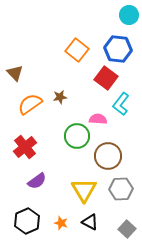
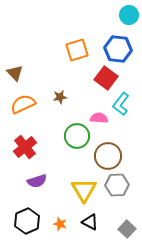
orange square: rotated 35 degrees clockwise
orange semicircle: moved 7 px left; rotated 10 degrees clockwise
pink semicircle: moved 1 px right, 1 px up
purple semicircle: rotated 18 degrees clockwise
gray hexagon: moved 4 px left, 4 px up
orange star: moved 1 px left, 1 px down
